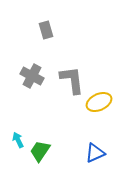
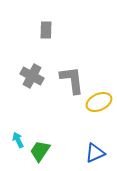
gray rectangle: rotated 18 degrees clockwise
